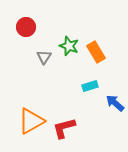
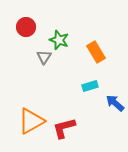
green star: moved 10 px left, 6 px up
